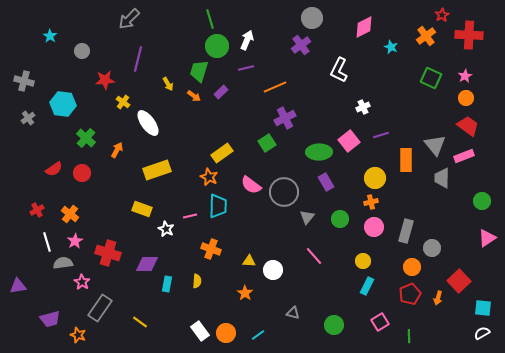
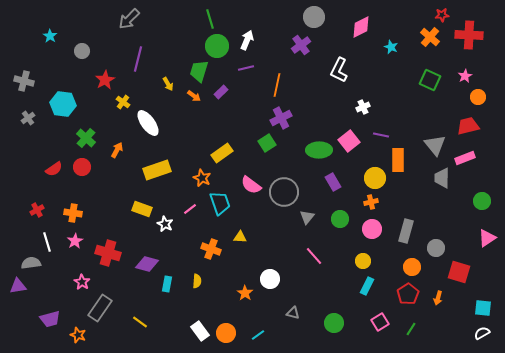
red star at (442, 15): rotated 24 degrees clockwise
gray circle at (312, 18): moved 2 px right, 1 px up
pink diamond at (364, 27): moved 3 px left
orange cross at (426, 36): moved 4 px right, 1 px down; rotated 12 degrees counterclockwise
green square at (431, 78): moved 1 px left, 2 px down
red star at (105, 80): rotated 24 degrees counterclockwise
orange line at (275, 87): moved 2 px right, 2 px up; rotated 55 degrees counterclockwise
orange circle at (466, 98): moved 12 px right, 1 px up
purple cross at (285, 118): moved 4 px left
red trapezoid at (468, 126): rotated 50 degrees counterclockwise
purple line at (381, 135): rotated 28 degrees clockwise
green ellipse at (319, 152): moved 2 px up
pink rectangle at (464, 156): moved 1 px right, 2 px down
orange rectangle at (406, 160): moved 8 px left
red circle at (82, 173): moved 6 px up
orange star at (209, 177): moved 7 px left, 1 px down
purple rectangle at (326, 182): moved 7 px right
cyan trapezoid at (218, 206): moved 2 px right, 3 px up; rotated 20 degrees counterclockwise
orange cross at (70, 214): moved 3 px right, 1 px up; rotated 30 degrees counterclockwise
pink line at (190, 216): moved 7 px up; rotated 24 degrees counterclockwise
pink circle at (374, 227): moved 2 px left, 2 px down
white star at (166, 229): moved 1 px left, 5 px up
gray circle at (432, 248): moved 4 px right
yellow triangle at (249, 261): moved 9 px left, 24 px up
gray semicircle at (63, 263): moved 32 px left
purple diamond at (147, 264): rotated 15 degrees clockwise
white circle at (273, 270): moved 3 px left, 9 px down
red square at (459, 281): moved 9 px up; rotated 30 degrees counterclockwise
red pentagon at (410, 294): moved 2 px left; rotated 10 degrees counterclockwise
green circle at (334, 325): moved 2 px up
green line at (409, 336): moved 2 px right, 7 px up; rotated 32 degrees clockwise
